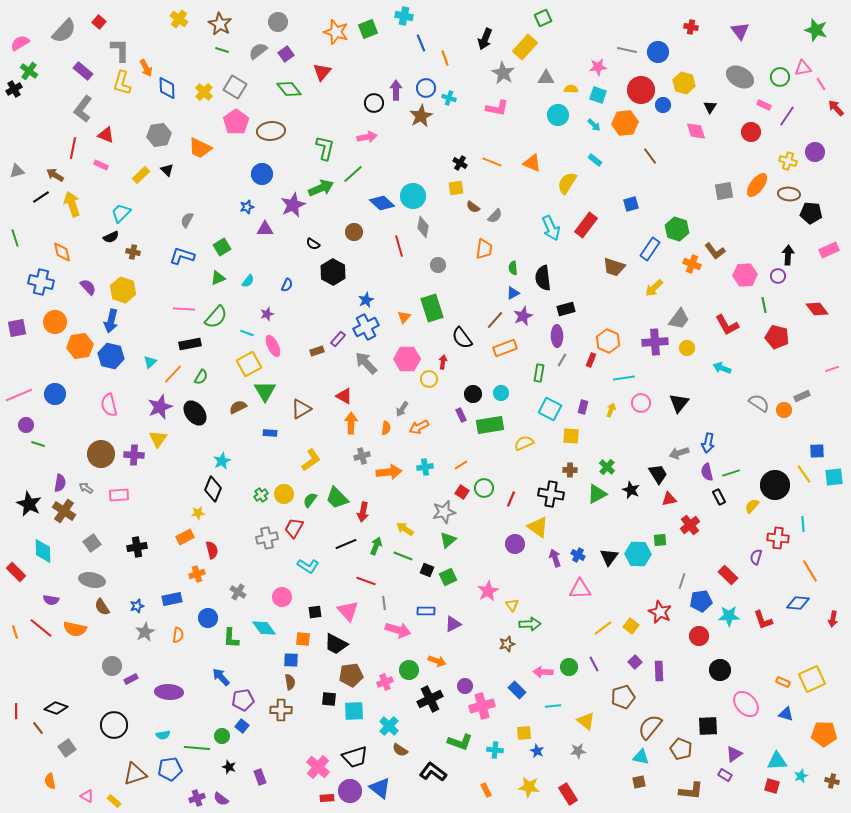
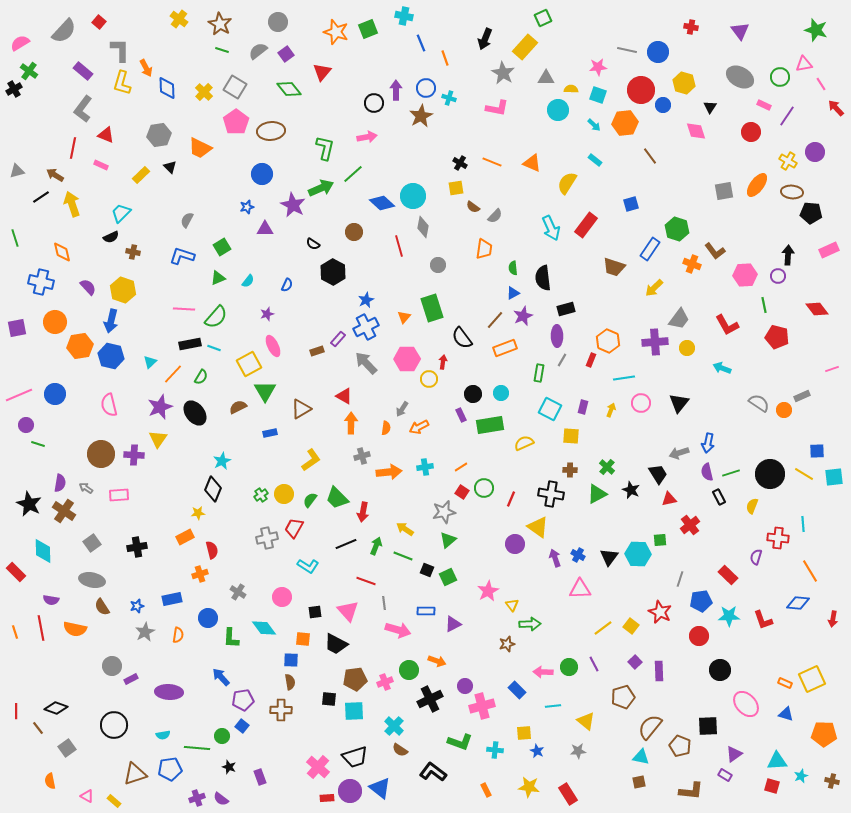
pink triangle at (803, 68): moved 1 px right, 4 px up
cyan circle at (558, 115): moved 5 px up
yellow cross at (788, 161): rotated 12 degrees clockwise
black triangle at (167, 170): moved 3 px right, 3 px up
brown ellipse at (789, 194): moved 3 px right, 2 px up
purple star at (293, 205): rotated 20 degrees counterclockwise
cyan line at (247, 333): moved 33 px left, 15 px down
blue rectangle at (270, 433): rotated 16 degrees counterclockwise
orange line at (461, 465): moved 2 px down
yellow line at (804, 474): rotated 24 degrees counterclockwise
black circle at (775, 485): moved 5 px left, 11 px up
yellow semicircle at (752, 506): rotated 21 degrees counterclockwise
orange cross at (197, 574): moved 3 px right
gray line at (682, 581): moved 2 px left, 2 px up
red line at (41, 628): rotated 40 degrees clockwise
brown pentagon at (351, 675): moved 4 px right, 4 px down
orange rectangle at (783, 682): moved 2 px right, 1 px down
cyan cross at (389, 726): moved 5 px right
brown pentagon at (681, 749): moved 1 px left, 3 px up
